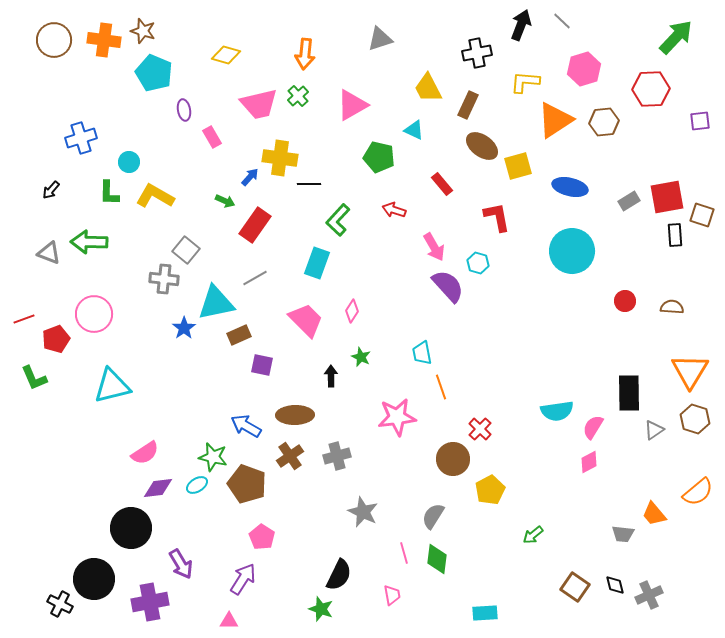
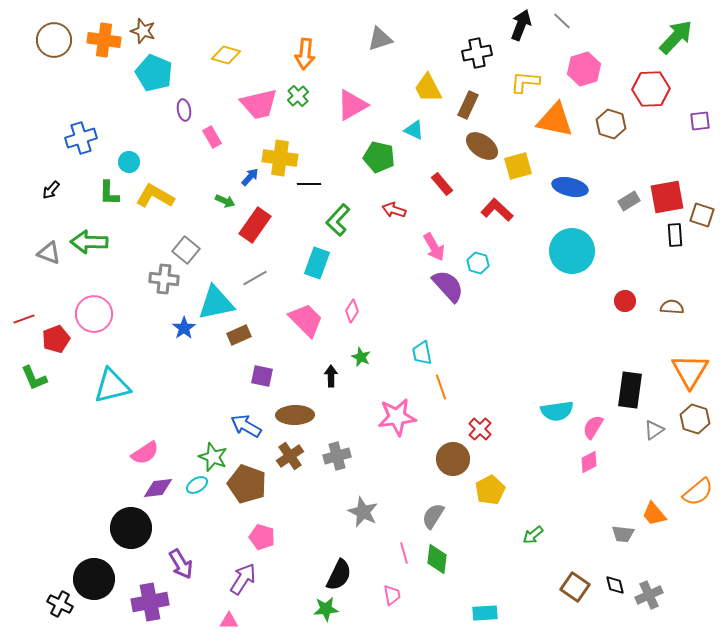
orange triangle at (555, 120): rotated 45 degrees clockwise
brown hexagon at (604, 122): moved 7 px right, 2 px down; rotated 24 degrees clockwise
red L-shape at (497, 217): moved 7 px up; rotated 36 degrees counterclockwise
purple square at (262, 365): moved 11 px down
black rectangle at (629, 393): moved 1 px right, 3 px up; rotated 9 degrees clockwise
green star at (213, 457): rotated 8 degrees clockwise
pink pentagon at (262, 537): rotated 15 degrees counterclockwise
green star at (321, 609): moved 5 px right; rotated 25 degrees counterclockwise
